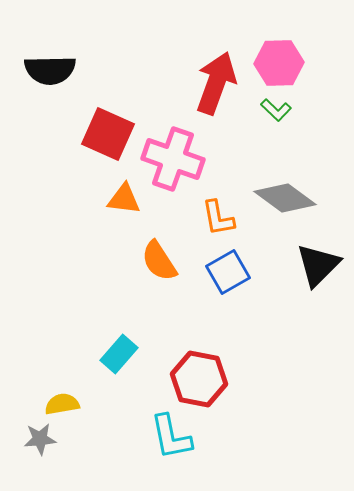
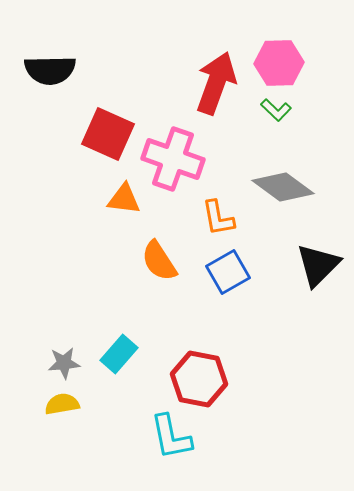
gray diamond: moved 2 px left, 11 px up
gray star: moved 24 px right, 76 px up
